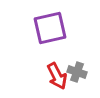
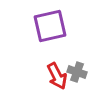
purple square: moved 2 px up
